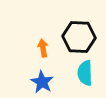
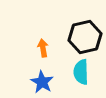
black hexagon: moved 6 px right; rotated 16 degrees counterclockwise
cyan semicircle: moved 4 px left, 1 px up
